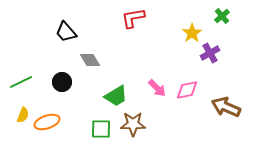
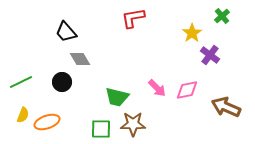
purple cross: moved 2 px down; rotated 24 degrees counterclockwise
gray diamond: moved 10 px left, 1 px up
green trapezoid: moved 1 px right, 1 px down; rotated 45 degrees clockwise
